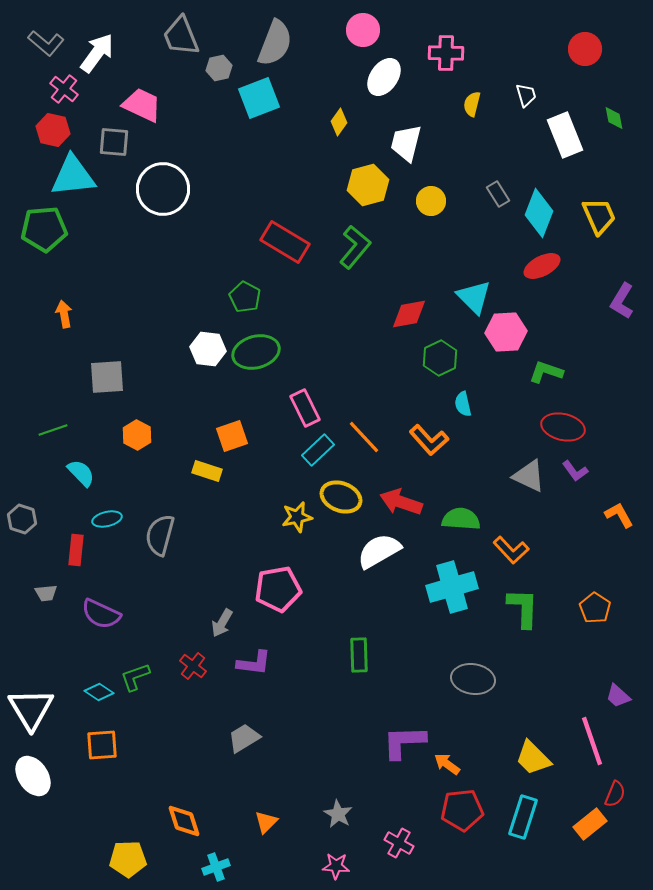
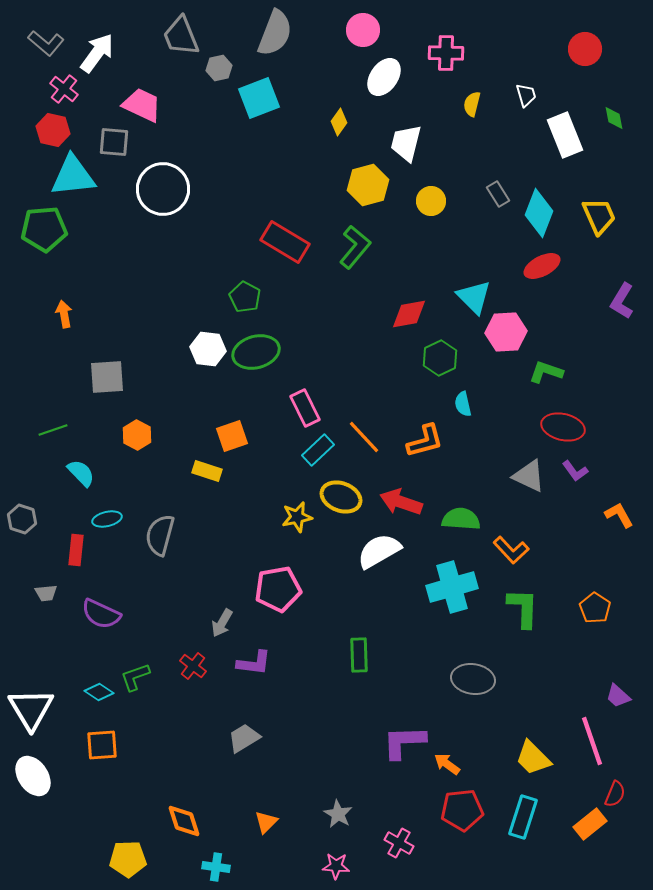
gray semicircle at (275, 43): moved 10 px up
orange L-shape at (429, 440): moved 4 px left, 1 px down; rotated 63 degrees counterclockwise
cyan cross at (216, 867): rotated 28 degrees clockwise
